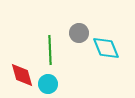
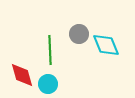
gray circle: moved 1 px down
cyan diamond: moved 3 px up
